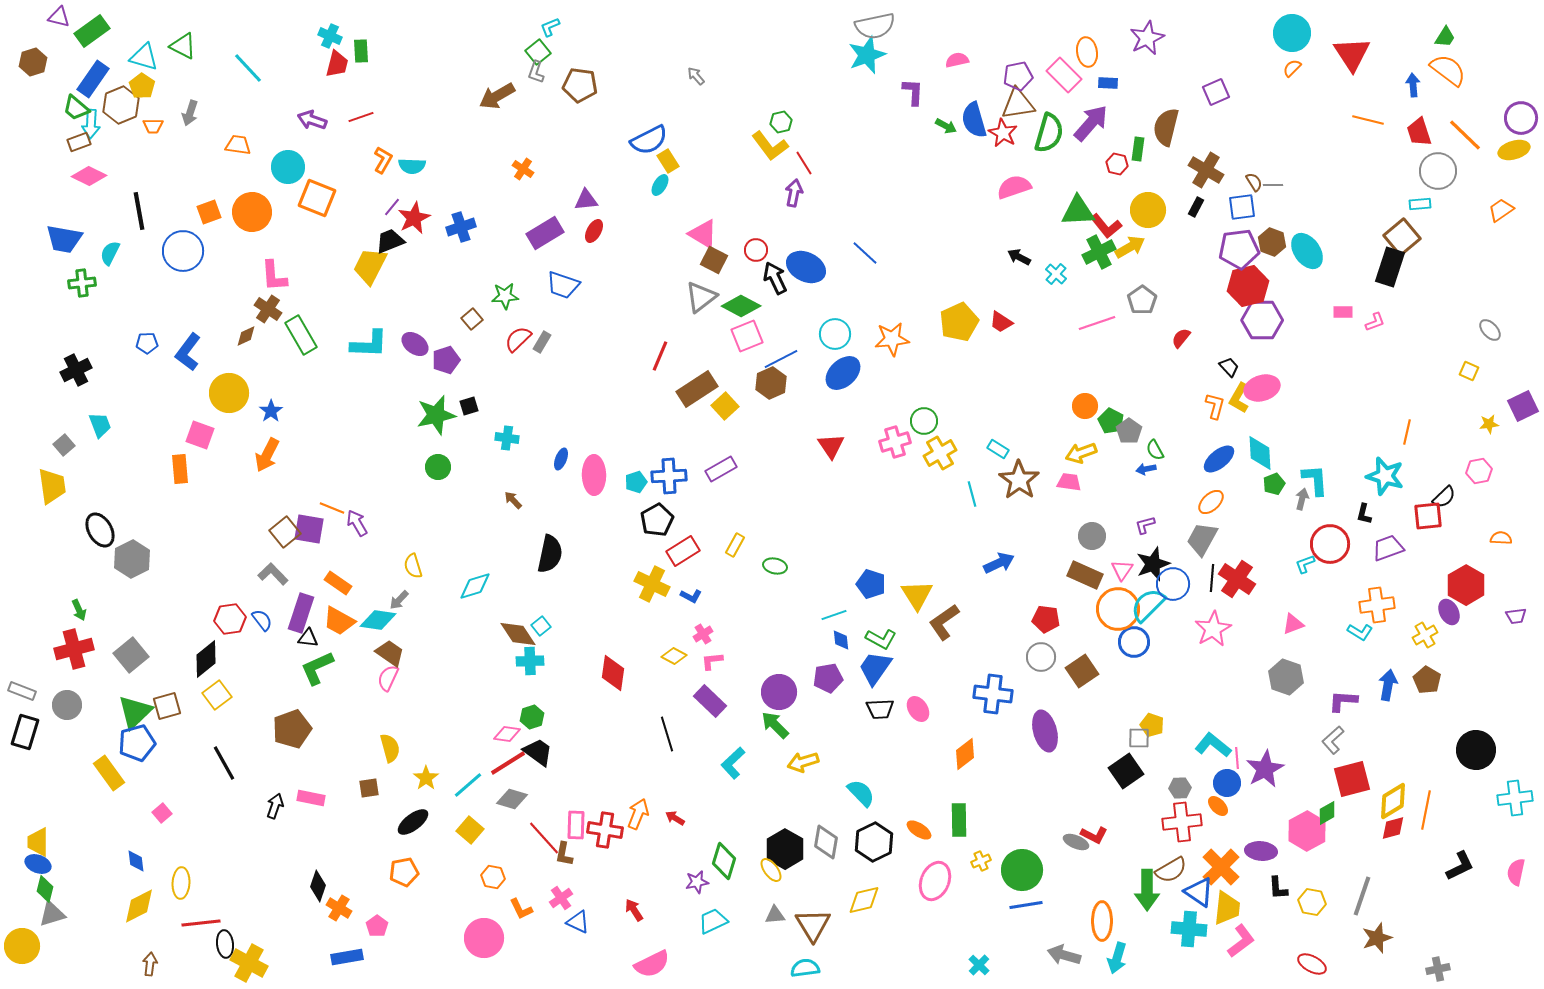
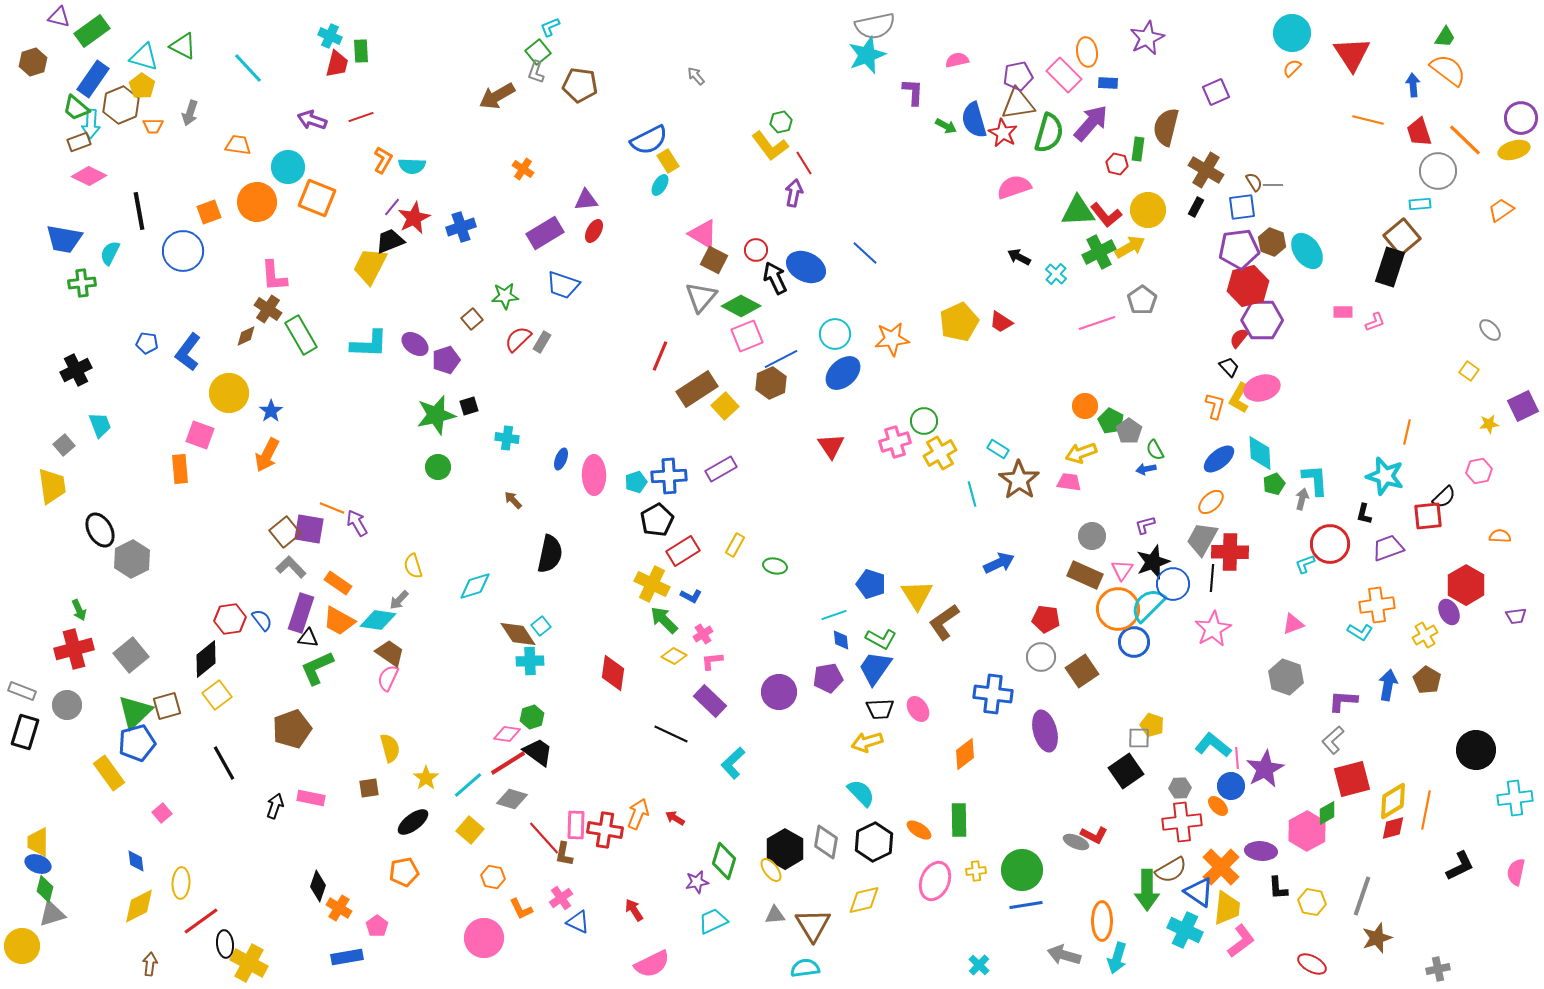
orange line at (1465, 135): moved 5 px down
orange circle at (252, 212): moved 5 px right, 10 px up
red L-shape at (1106, 226): moved 11 px up
gray triangle at (701, 297): rotated 12 degrees counterclockwise
red semicircle at (1181, 338): moved 58 px right
blue pentagon at (147, 343): rotated 10 degrees clockwise
yellow square at (1469, 371): rotated 12 degrees clockwise
orange semicircle at (1501, 538): moved 1 px left, 2 px up
black star at (1153, 564): moved 2 px up
gray L-shape at (273, 574): moved 18 px right, 7 px up
red cross at (1237, 579): moved 7 px left, 27 px up; rotated 33 degrees counterclockwise
green arrow at (775, 725): moved 111 px left, 105 px up
black line at (667, 734): moved 4 px right; rotated 48 degrees counterclockwise
yellow arrow at (803, 762): moved 64 px right, 20 px up
blue circle at (1227, 783): moved 4 px right, 3 px down
yellow cross at (981, 861): moved 5 px left, 10 px down; rotated 18 degrees clockwise
red line at (201, 923): moved 2 px up; rotated 30 degrees counterclockwise
cyan cross at (1189, 929): moved 4 px left, 1 px down; rotated 20 degrees clockwise
